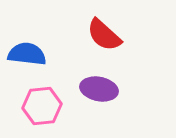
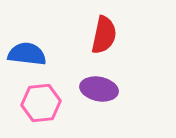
red semicircle: rotated 120 degrees counterclockwise
pink hexagon: moved 1 px left, 3 px up
